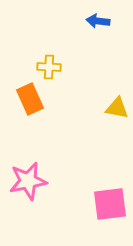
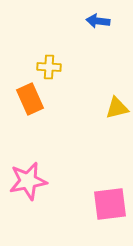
yellow triangle: rotated 25 degrees counterclockwise
